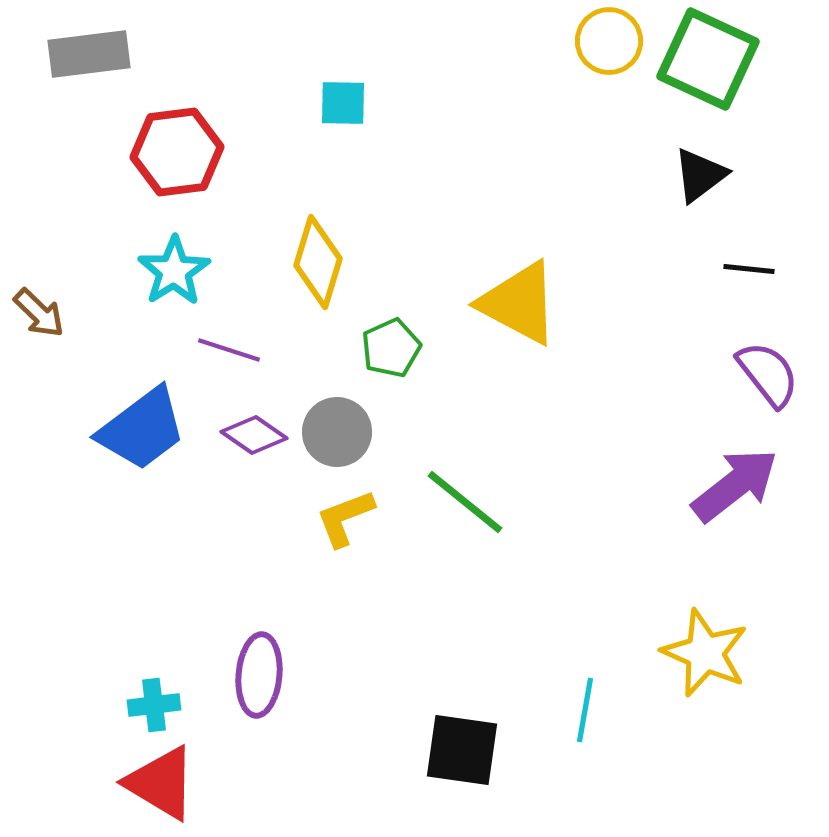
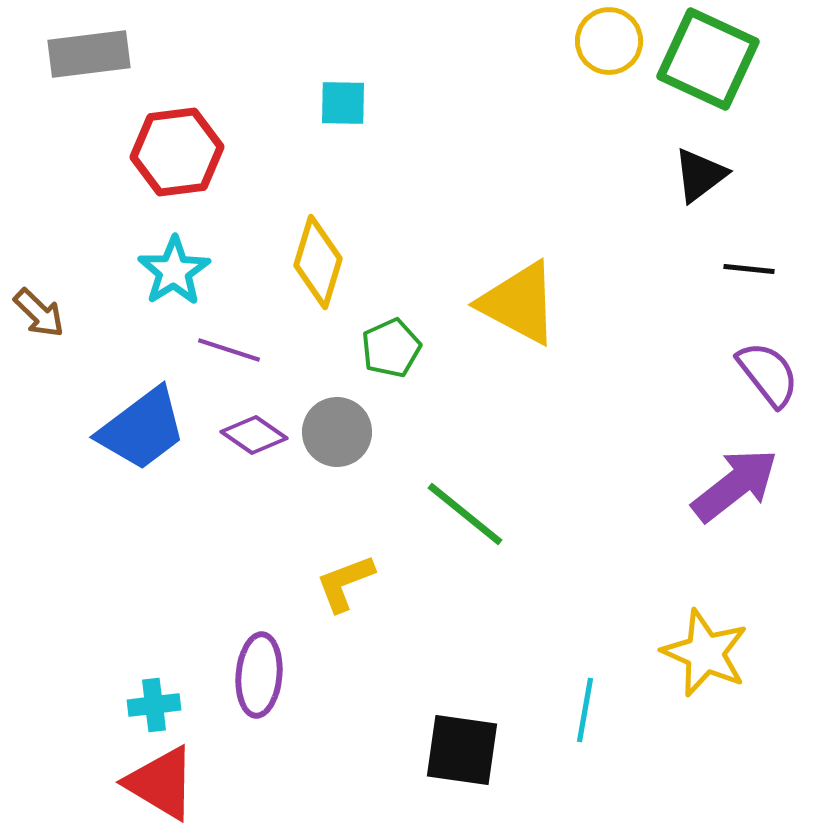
green line: moved 12 px down
yellow L-shape: moved 65 px down
